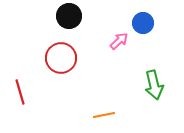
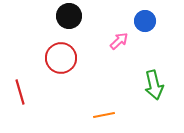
blue circle: moved 2 px right, 2 px up
